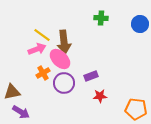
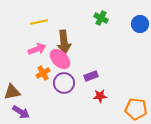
green cross: rotated 24 degrees clockwise
yellow line: moved 3 px left, 13 px up; rotated 48 degrees counterclockwise
